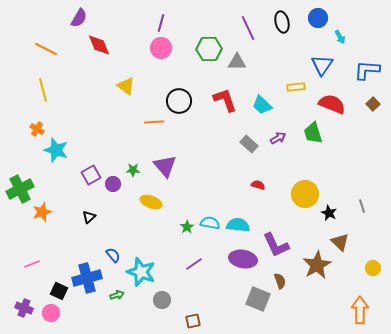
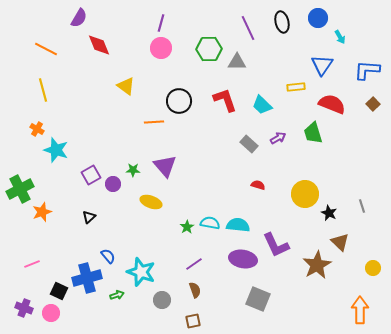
blue semicircle at (113, 255): moved 5 px left, 1 px down
brown semicircle at (280, 281): moved 85 px left, 9 px down
